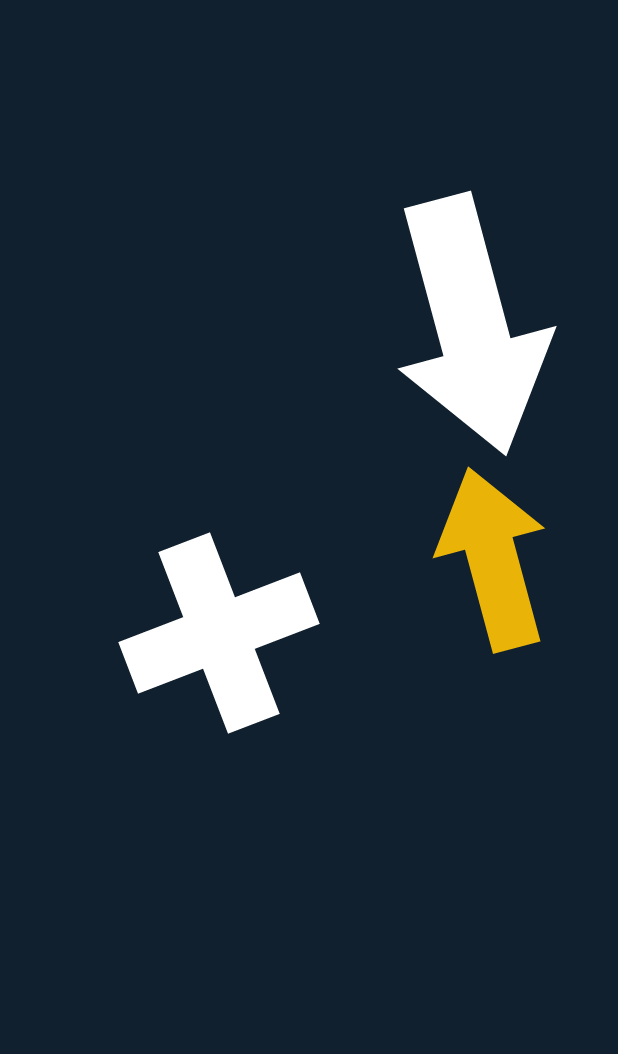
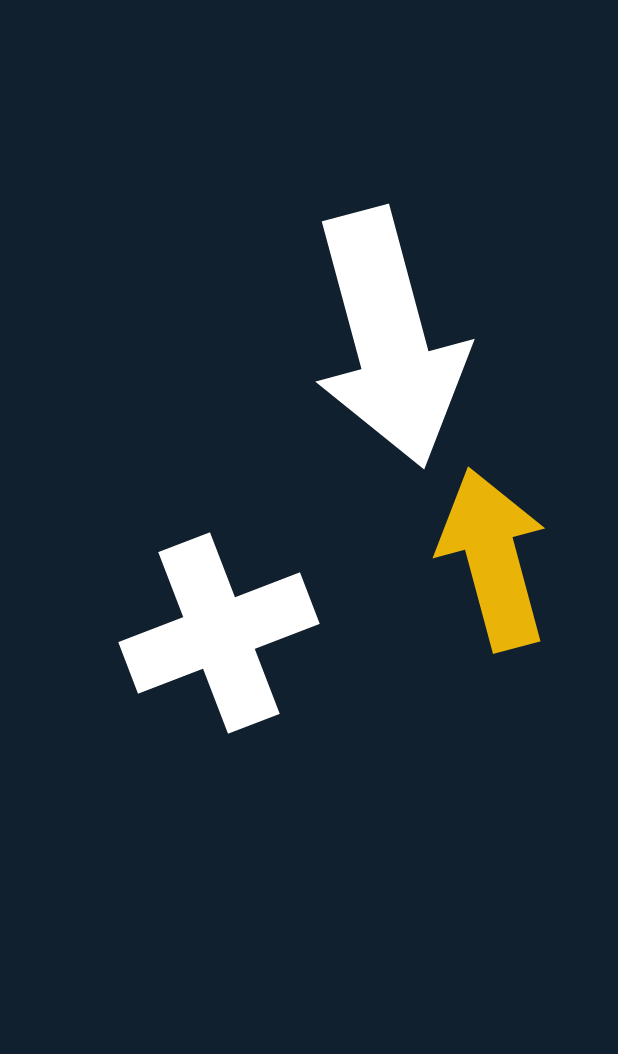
white arrow: moved 82 px left, 13 px down
